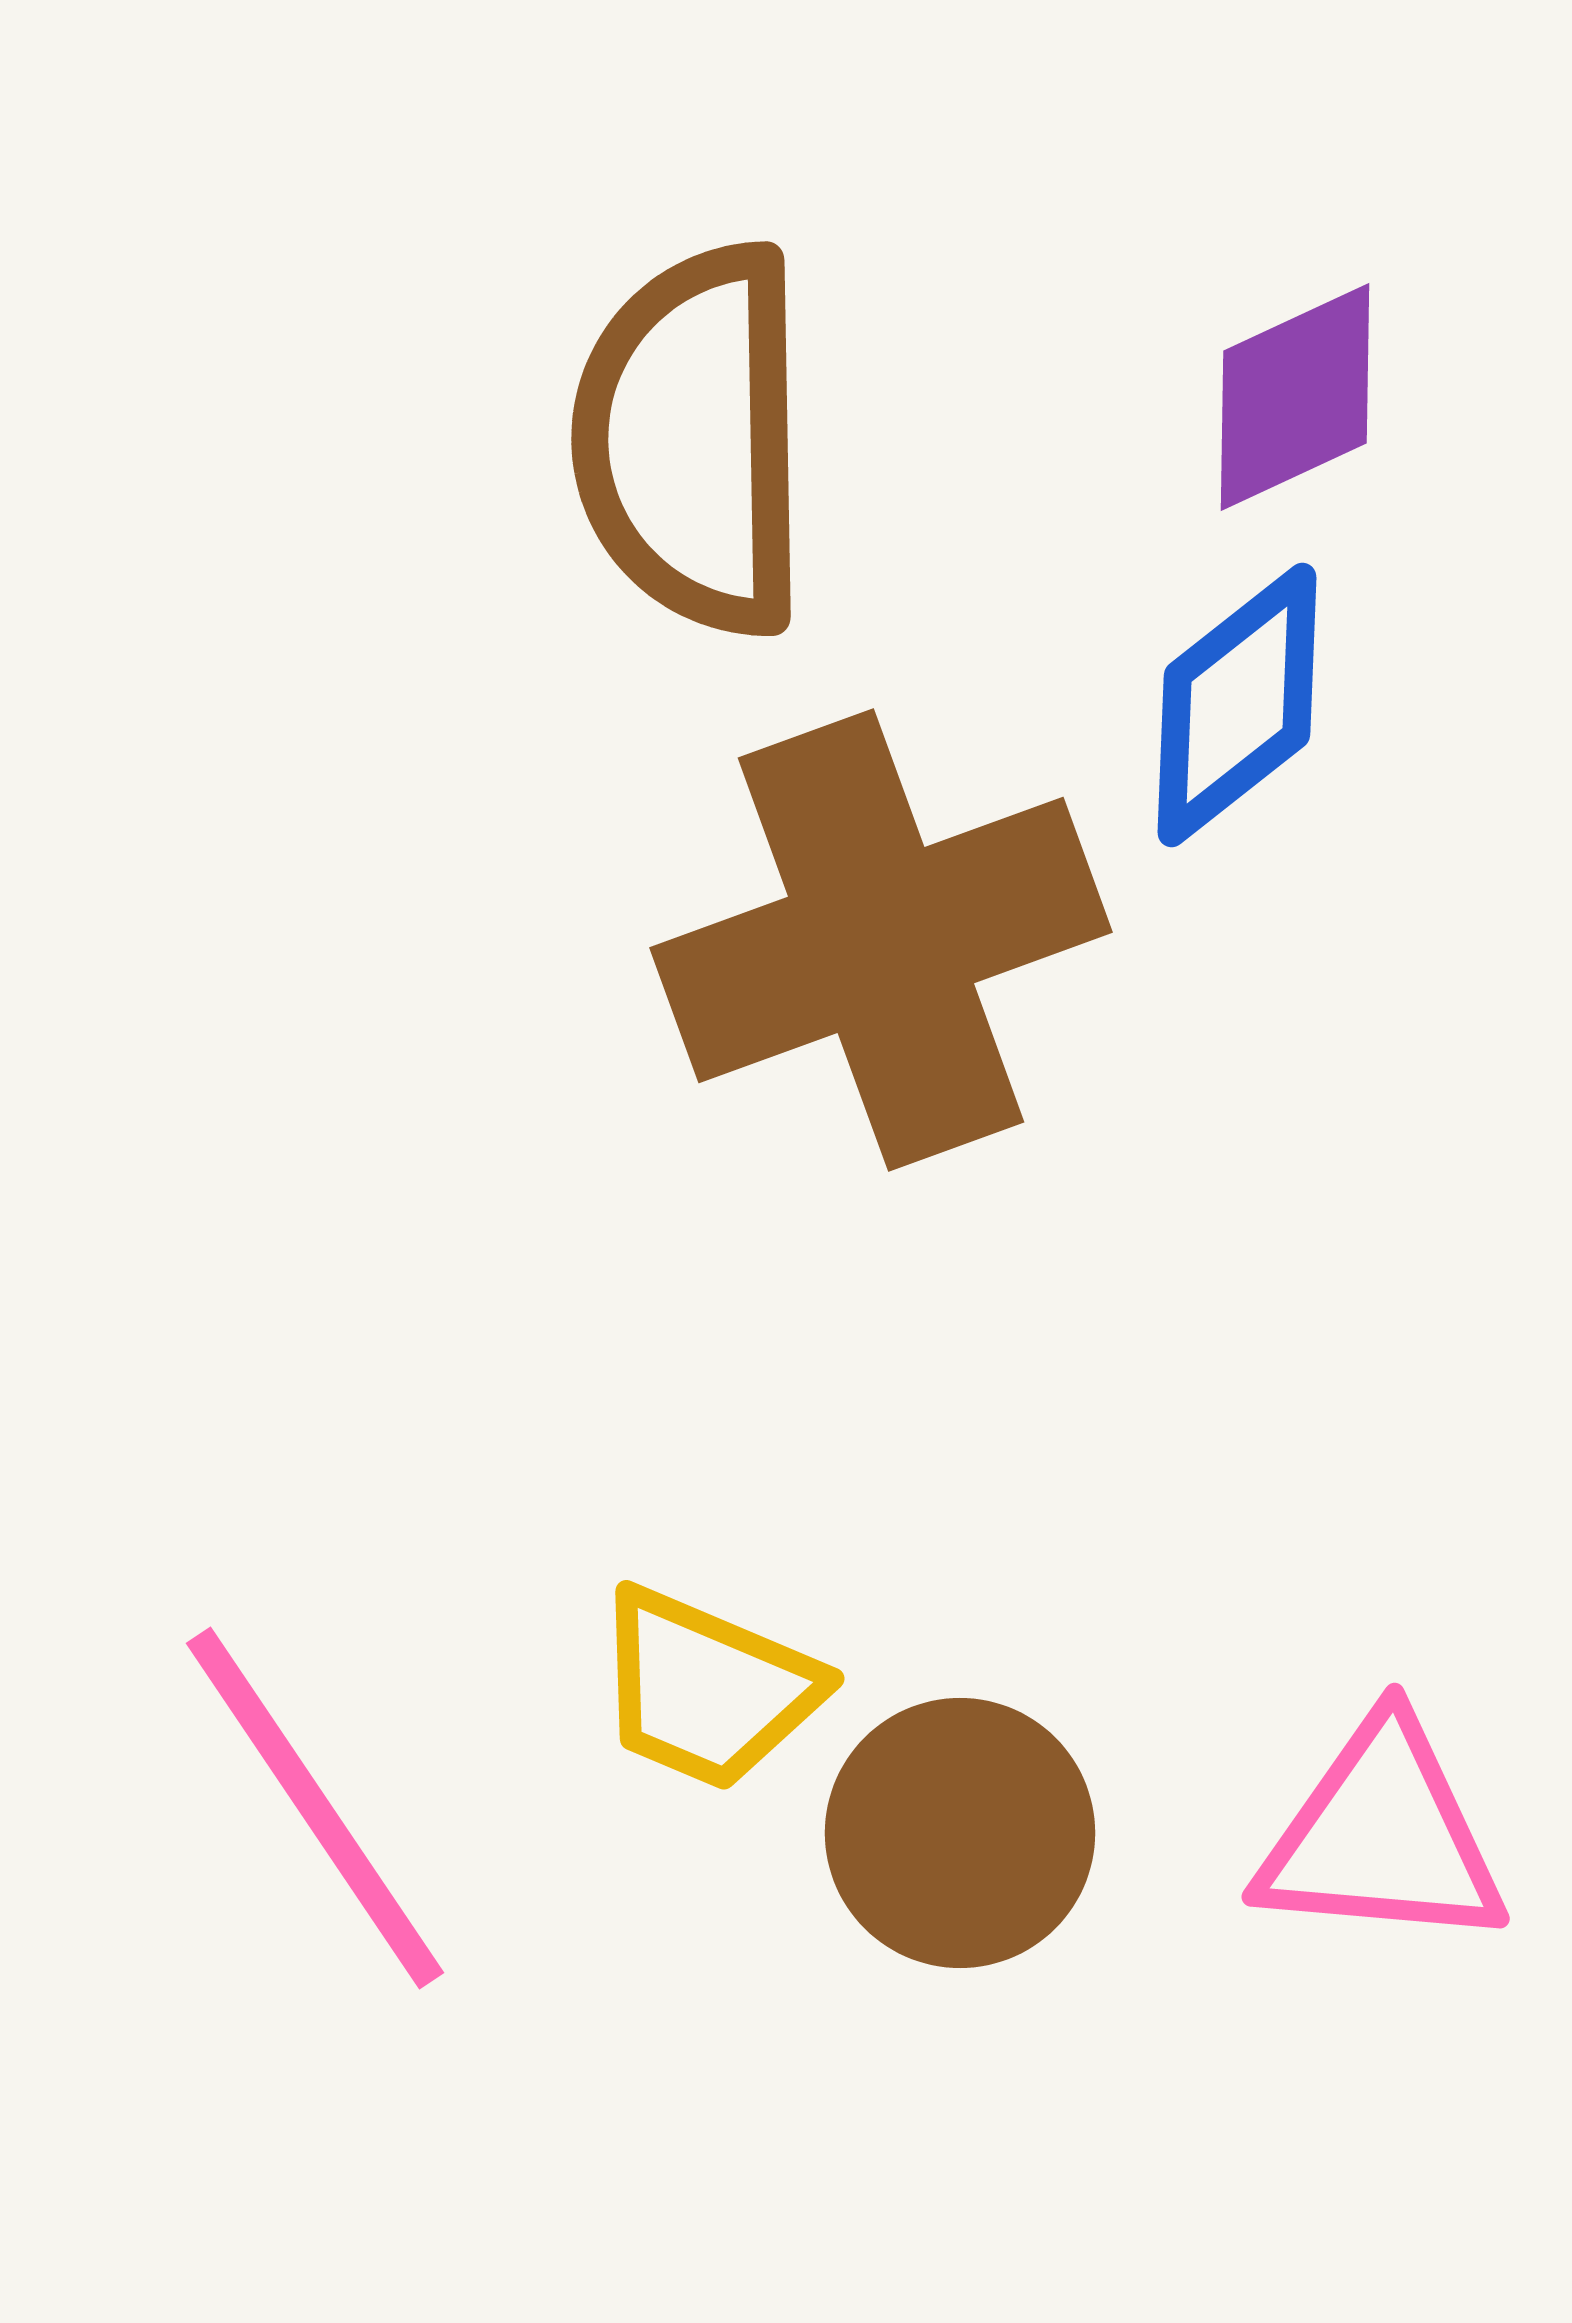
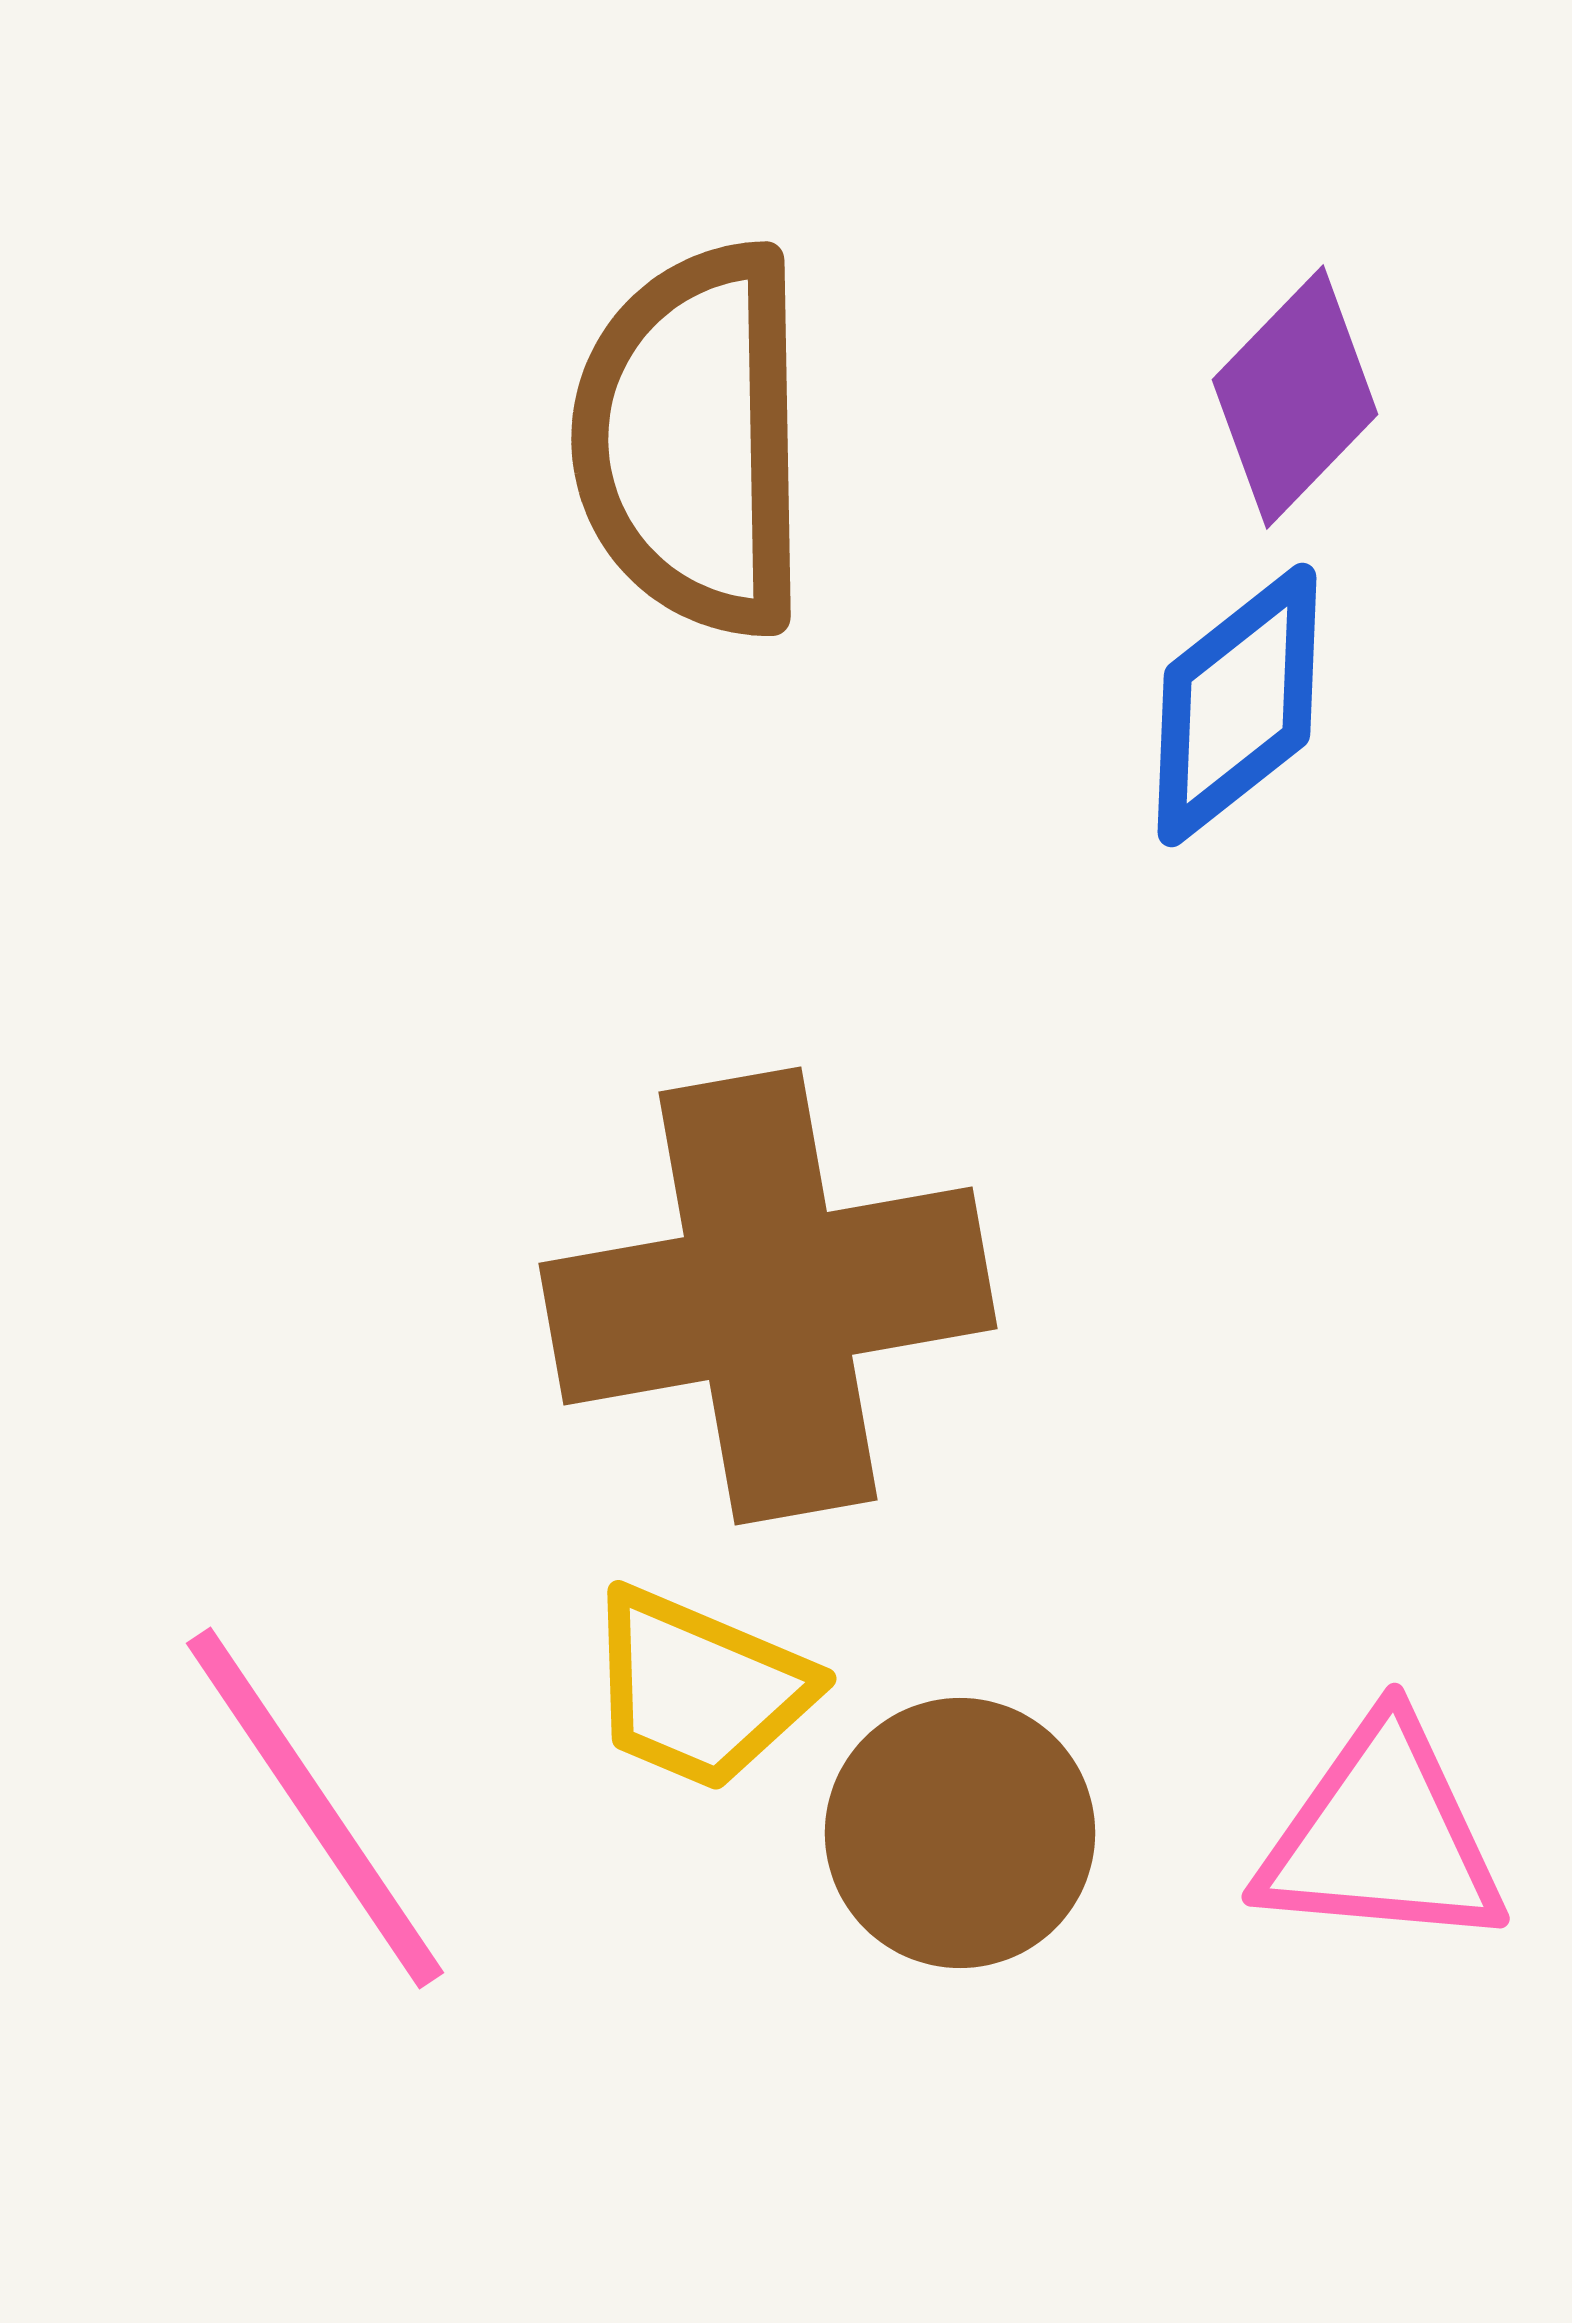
purple diamond: rotated 21 degrees counterclockwise
brown cross: moved 113 px left, 356 px down; rotated 10 degrees clockwise
yellow trapezoid: moved 8 px left
